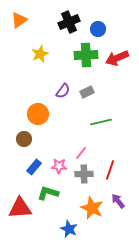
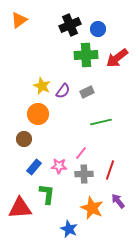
black cross: moved 1 px right, 3 px down
yellow star: moved 2 px right, 32 px down; rotated 24 degrees counterclockwise
red arrow: rotated 15 degrees counterclockwise
green L-shape: moved 1 px left, 1 px down; rotated 80 degrees clockwise
